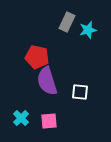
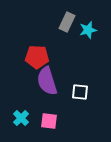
red pentagon: rotated 10 degrees counterclockwise
pink square: rotated 12 degrees clockwise
